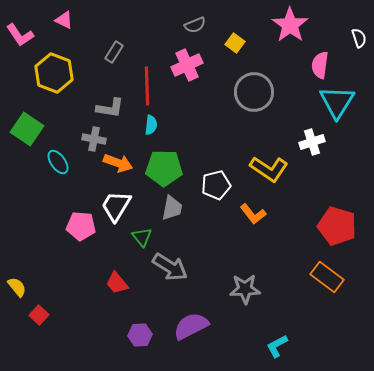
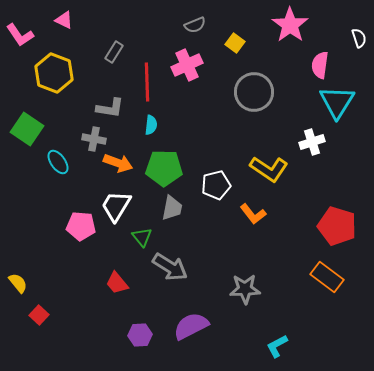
red line: moved 4 px up
yellow semicircle: moved 1 px right, 4 px up
